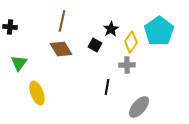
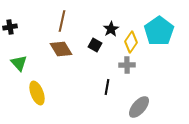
black cross: rotated 16 degrees counterclockwise
green triangle: rotated 18 degrees counterclockwise
